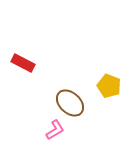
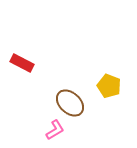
red rectangle: moved 1 px left
